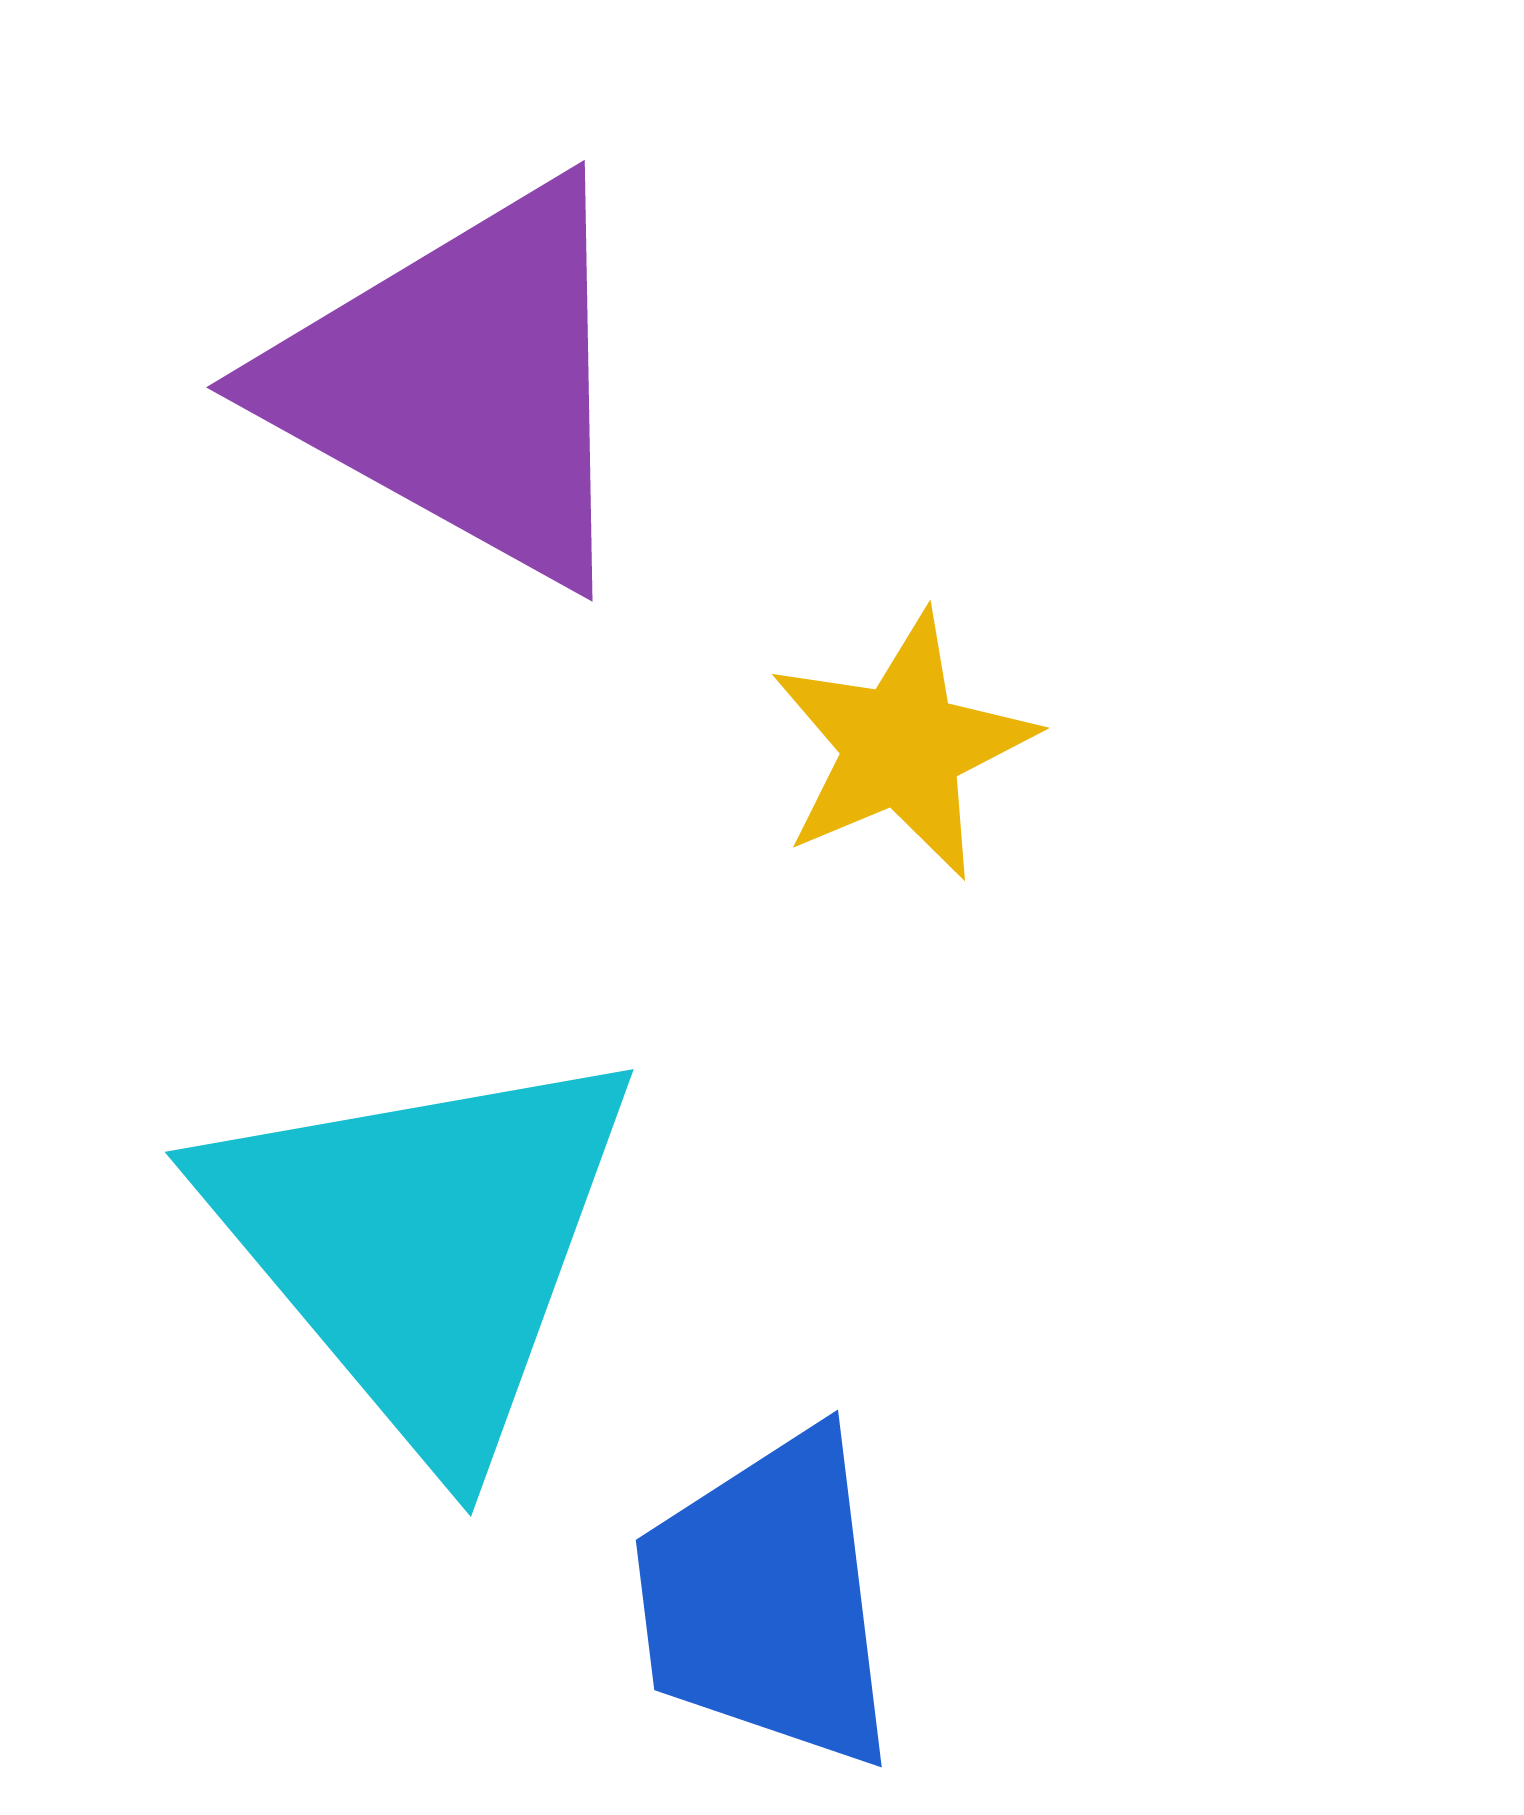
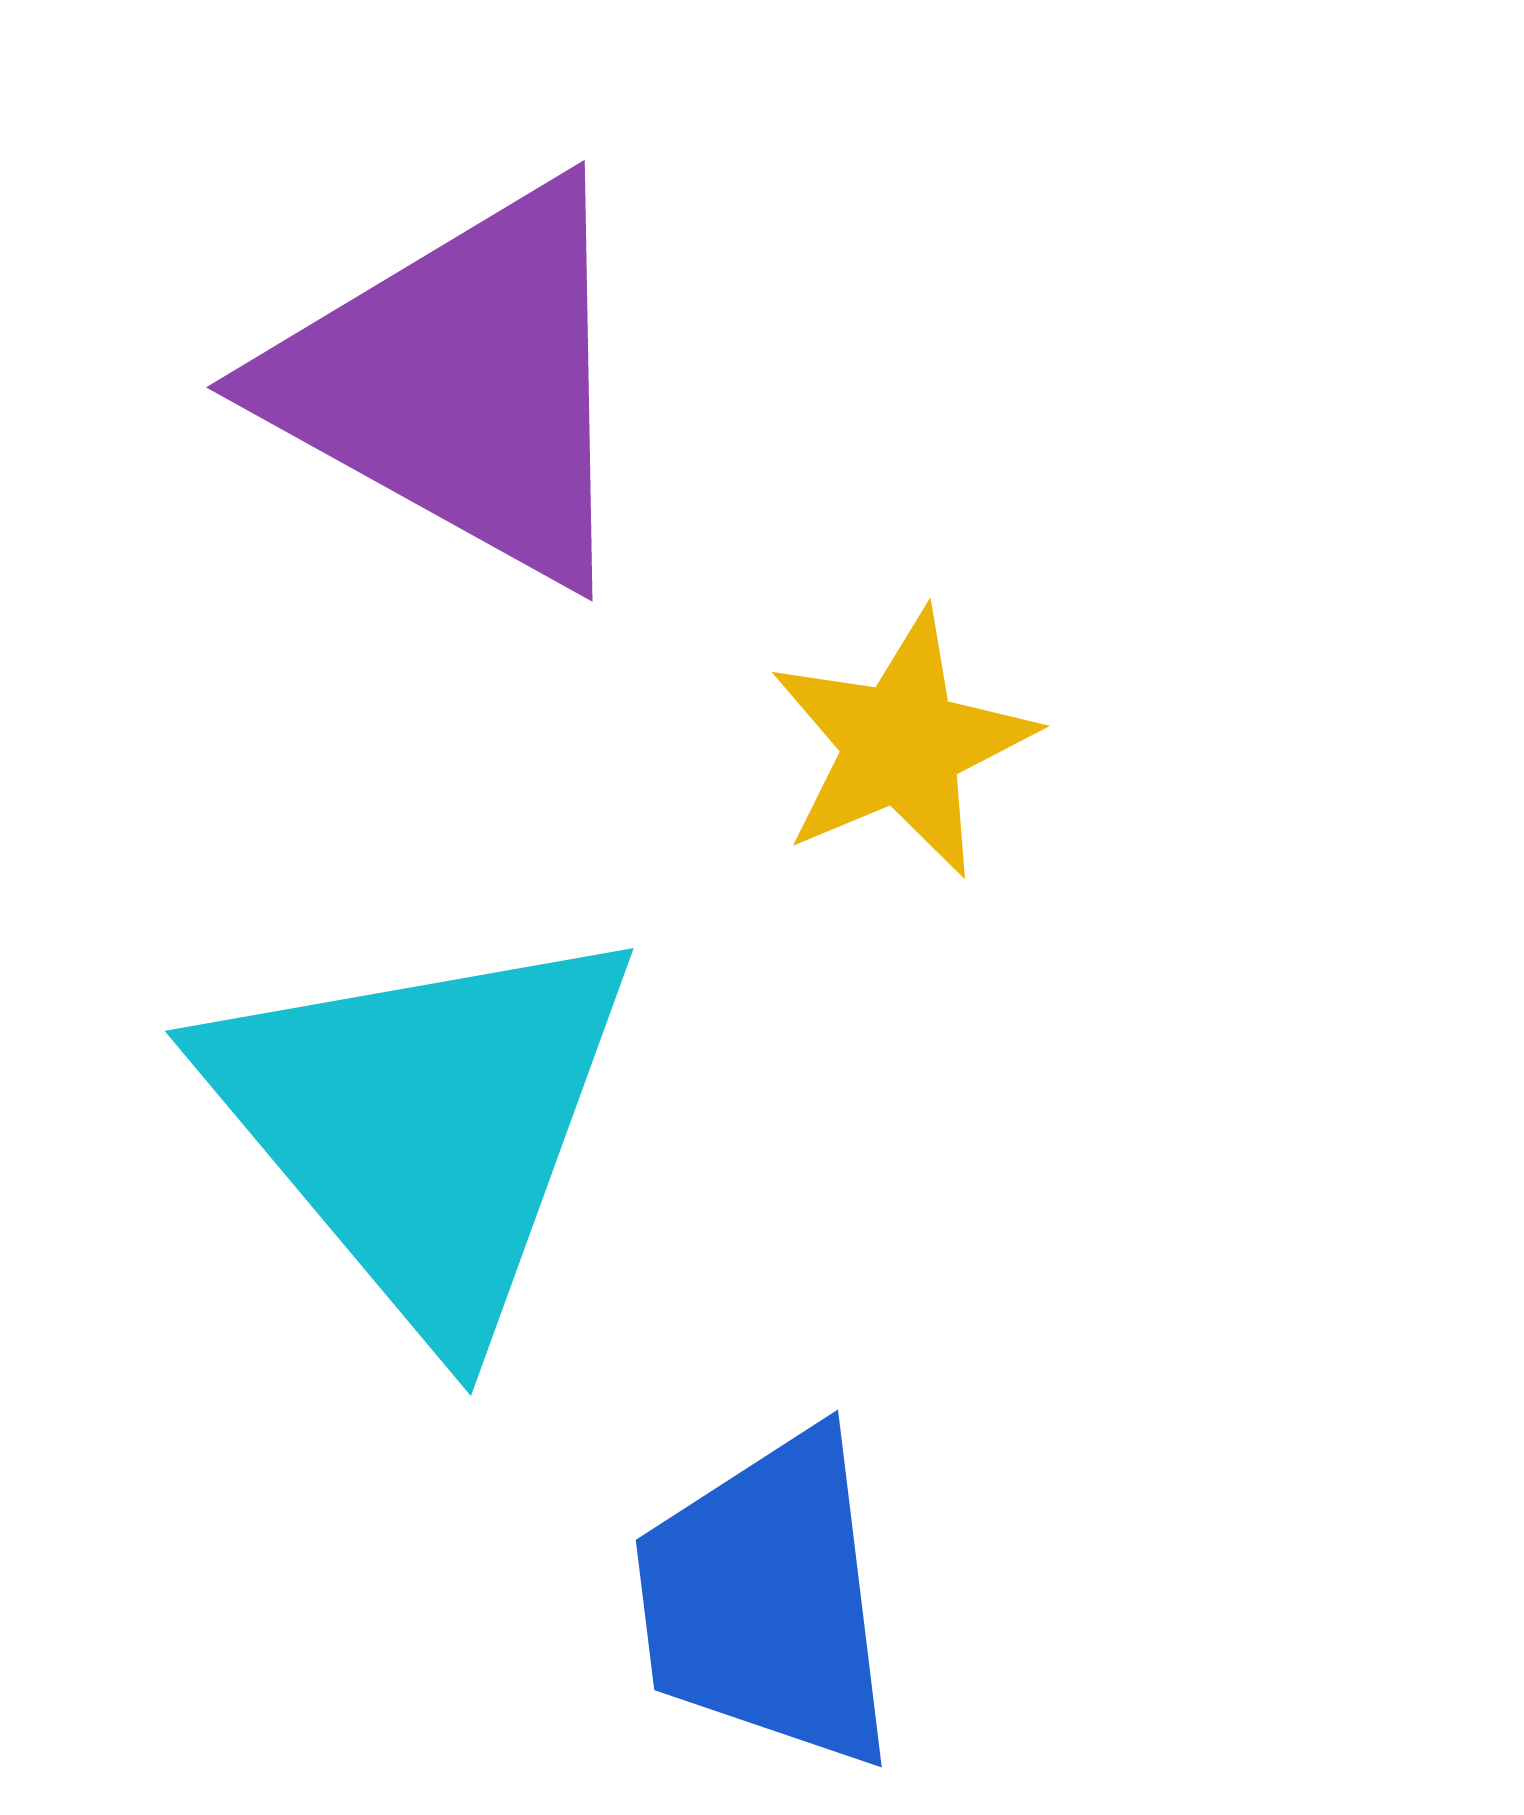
yellow star: moved 2 px up
cyan triangle: moved 121 px up
